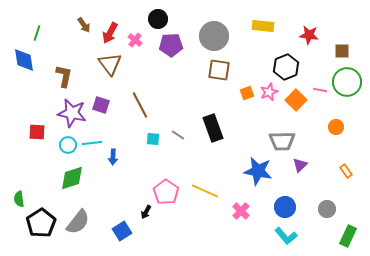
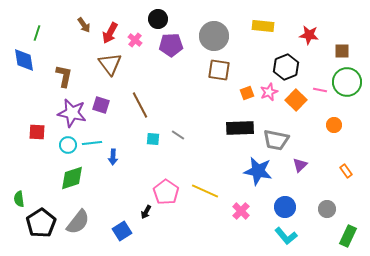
orange circle at (336, 127): moved 2 px left, 2 px up
black rectangle at (213, 128): moved 27 px right; rotated 72 degrees counterclockwise
gray trapezoid at (282, 141): moved 6 px left, 1 px up; rotated 12 degrees clockwise
